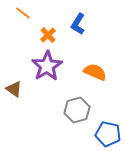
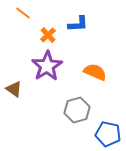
blue L-shape: rotated 125 degrees counterclockwise
